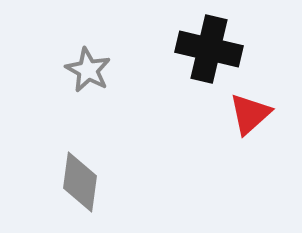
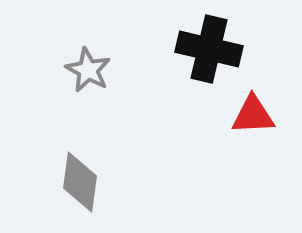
red triangle: moved 3 px right, 1 px down; rotated 39 degrees clockwise
